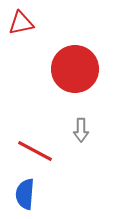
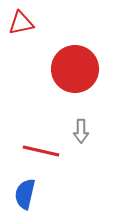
gray arrow: moved 1 px down
red line: moved 6 px right; rotated 15 degrees counterclockwise
blue semicircle: rotated 8 degrees clockwise
